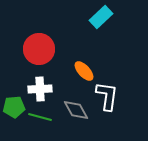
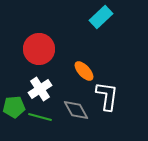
white cross: rotated 30 degrees counterclockwise
